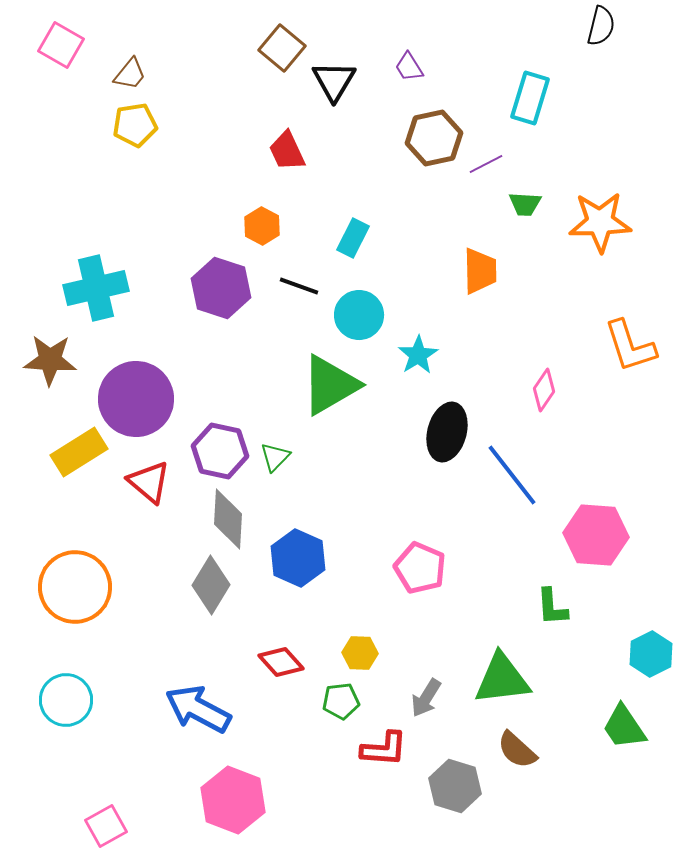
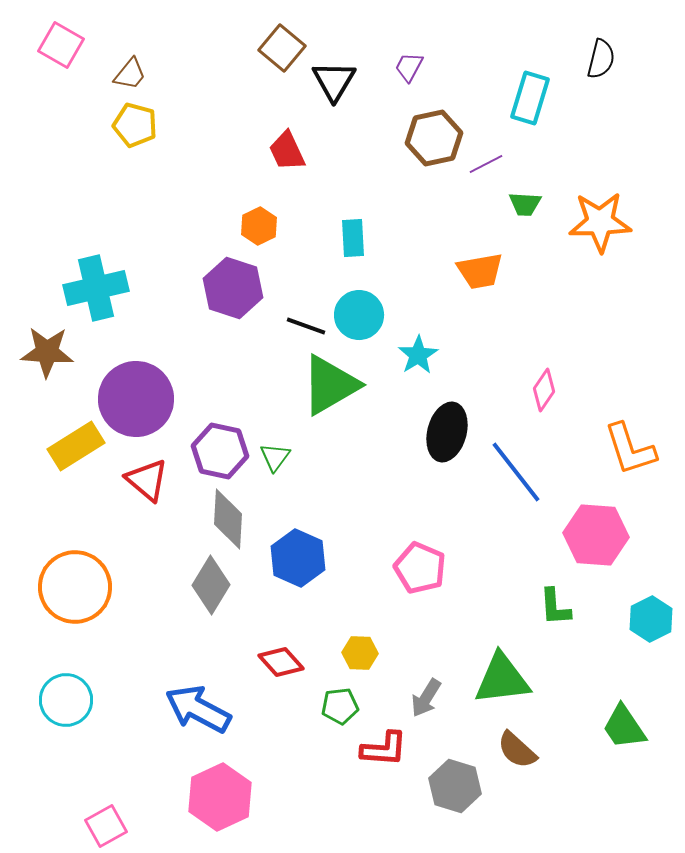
black semicircle at (601, 26): moved 33 px down
purple trapezoid at (409, 67): rotated 60 degrees clockwise
yellow pentagon at (135, 125): rotated 24 degrees clockwise
orange hexagon at (262, 226): moved 3 px left; rotated 6 degrees clockwise
cyan rectangle at (353, 238): rotated 30 degrees counterclockwise
orange trapezoid at (480, 271): rotated 81 degrees clockwise
black line at (299, 286): moved 7 px right, 40 px down
purple hexagon at (221, 288): moved 12 px right
orange L-shape at (630, 346): moved 103 px down
brown star at (50, 360): moved 3 px left, 8 px up
yellow rectangle at (79, 452): moved 3 px left, 6 px up
green triangle at (275, 457): rotated 8 degrees counterclockwise
blue line at (512, 475): moved 4 px right, 3 px up
red triangle at (149, 482): moved 2 px left, 2 px up
green L-shape at (552, 607): moved 3 px right
cyan hexagon at (651, 654): moved 35 px up
green pentagon at (341, 701): moved 1 px left, 5 px down
pink hexagon at (233, 800): moved 13 px left, 3 px up; rotated 14 degrees clockwise
